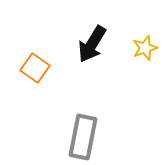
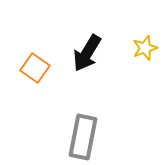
black arrow: moved 5 px left, 9 px down
